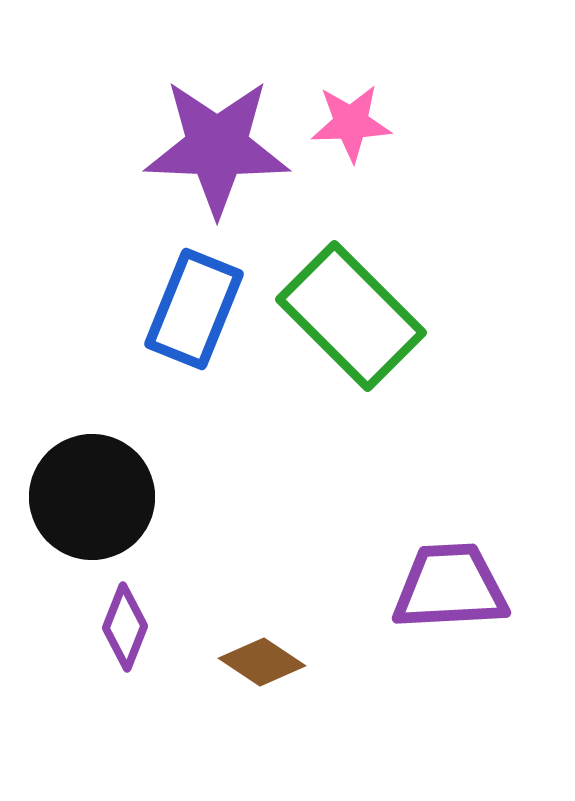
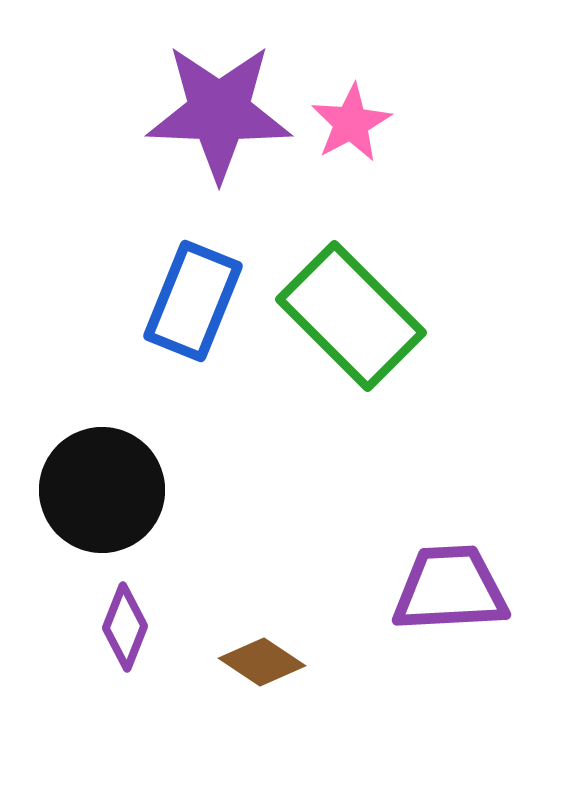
pink star: rotated 26 degrees counterclockwise
purple star: moved 2 px right, 35 px up
blue rectangle: moved 1 px left, 8 px up
black circle: moved 10 px right, 7 px up
purple trapezoid: moved 2 px down
